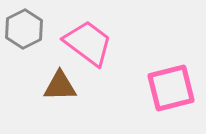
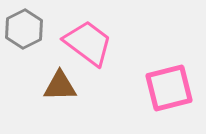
pink square: moved 2 px left
